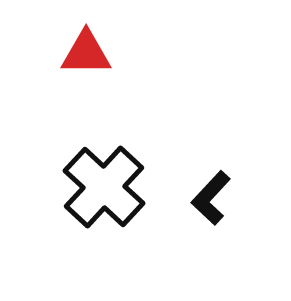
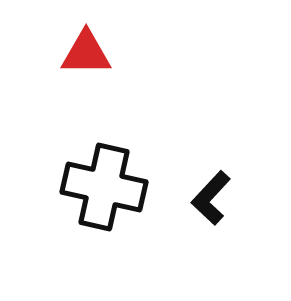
black cross: rotated 30 degrees counterclockwise
